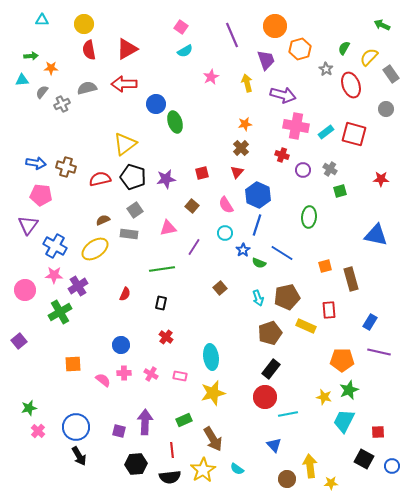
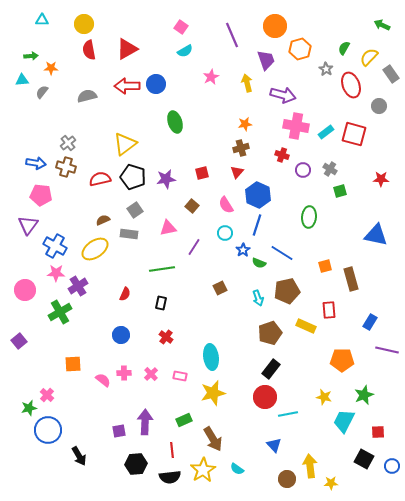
red arrow at (124, 84): moved 3 px right, 2 px down
gray semicircle at (87, 88): moved 8 px down
gray cross at (62, 104): moved 6 px right, 39 px down; rotated 14 degrees counterclockwise
blue circle at (156, 104): moved 20 px up
gray circle at (386, 109): moved 7 px left, 3 px up
brown cross at (241, 148): rotated 28 degrees clockwise
pink star at (54, 275): moved 2 px right, 2 px up
brown square at (220, 288): rotated 16 degrees clockwise
brown pentagon at (287, 297): moved 6 px up
blue circle at (121, 345): moved 10 px up
purple line at (379, 352): moved 8 px right, 2 px up
pink cross at (151, 374): rotated 16 degrees clockwise
green star at (349, 390): moved 15 px right, 5 px down
blue circle at (76, 427): moved 28 px left, 3 px down
pink cross at (38, 431): moved 9 px right, 36 px up
purple square at (119, 431): rotated 24 degrees counterclockwise
